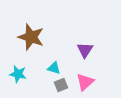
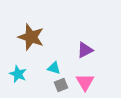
purple triangle: rotated 30 degrees clockwise
cyan star: rotated 12 degrees clockwise
pink triangle: rotated 18 degrees counterclockwise
